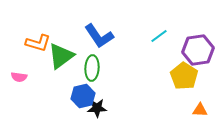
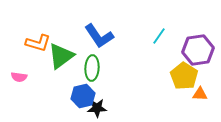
cyan line: rotated 18 degrees counterclockwise
orange triangle: moved 16 px up
